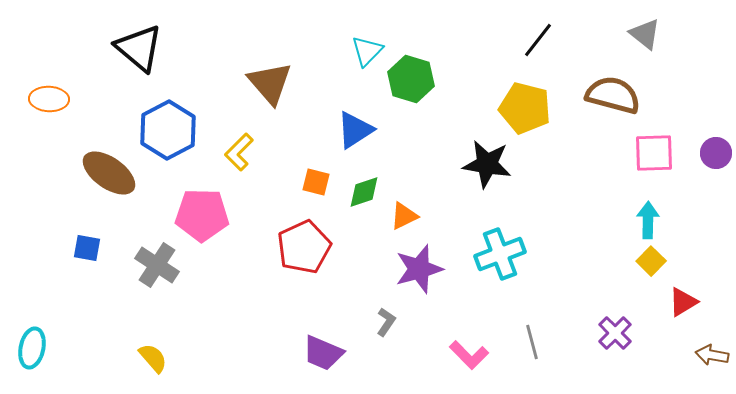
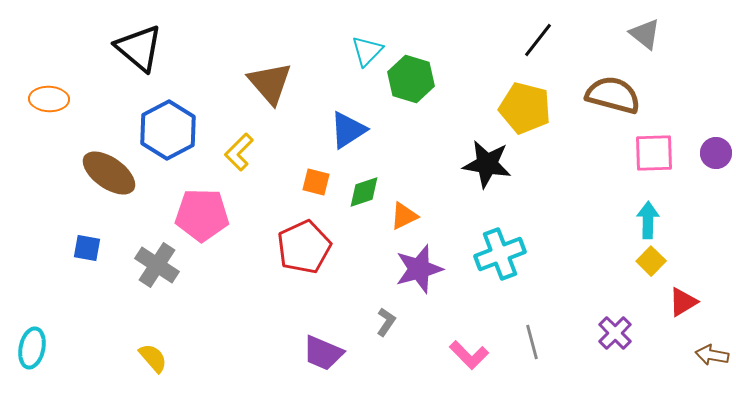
blue triangle: moved 7 px left
